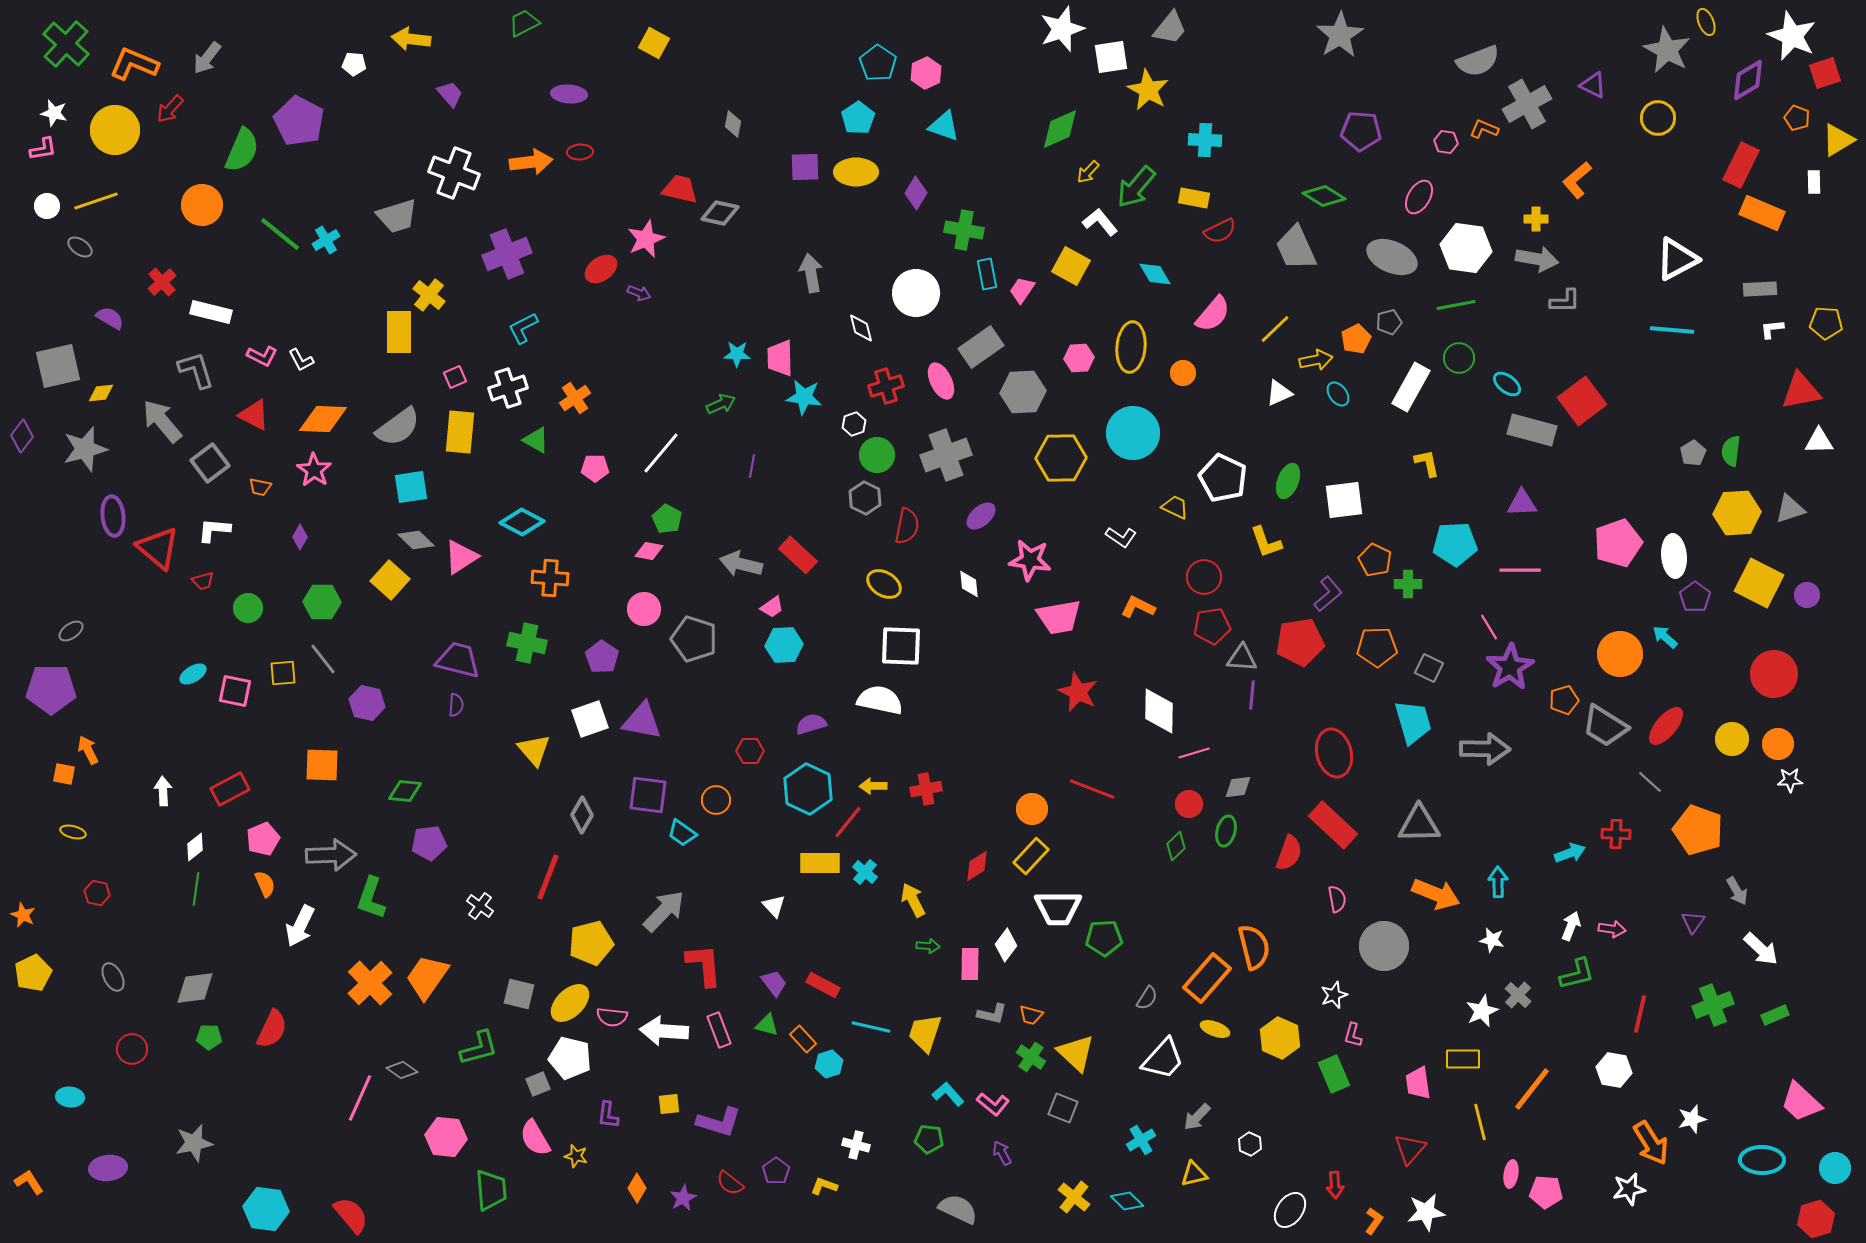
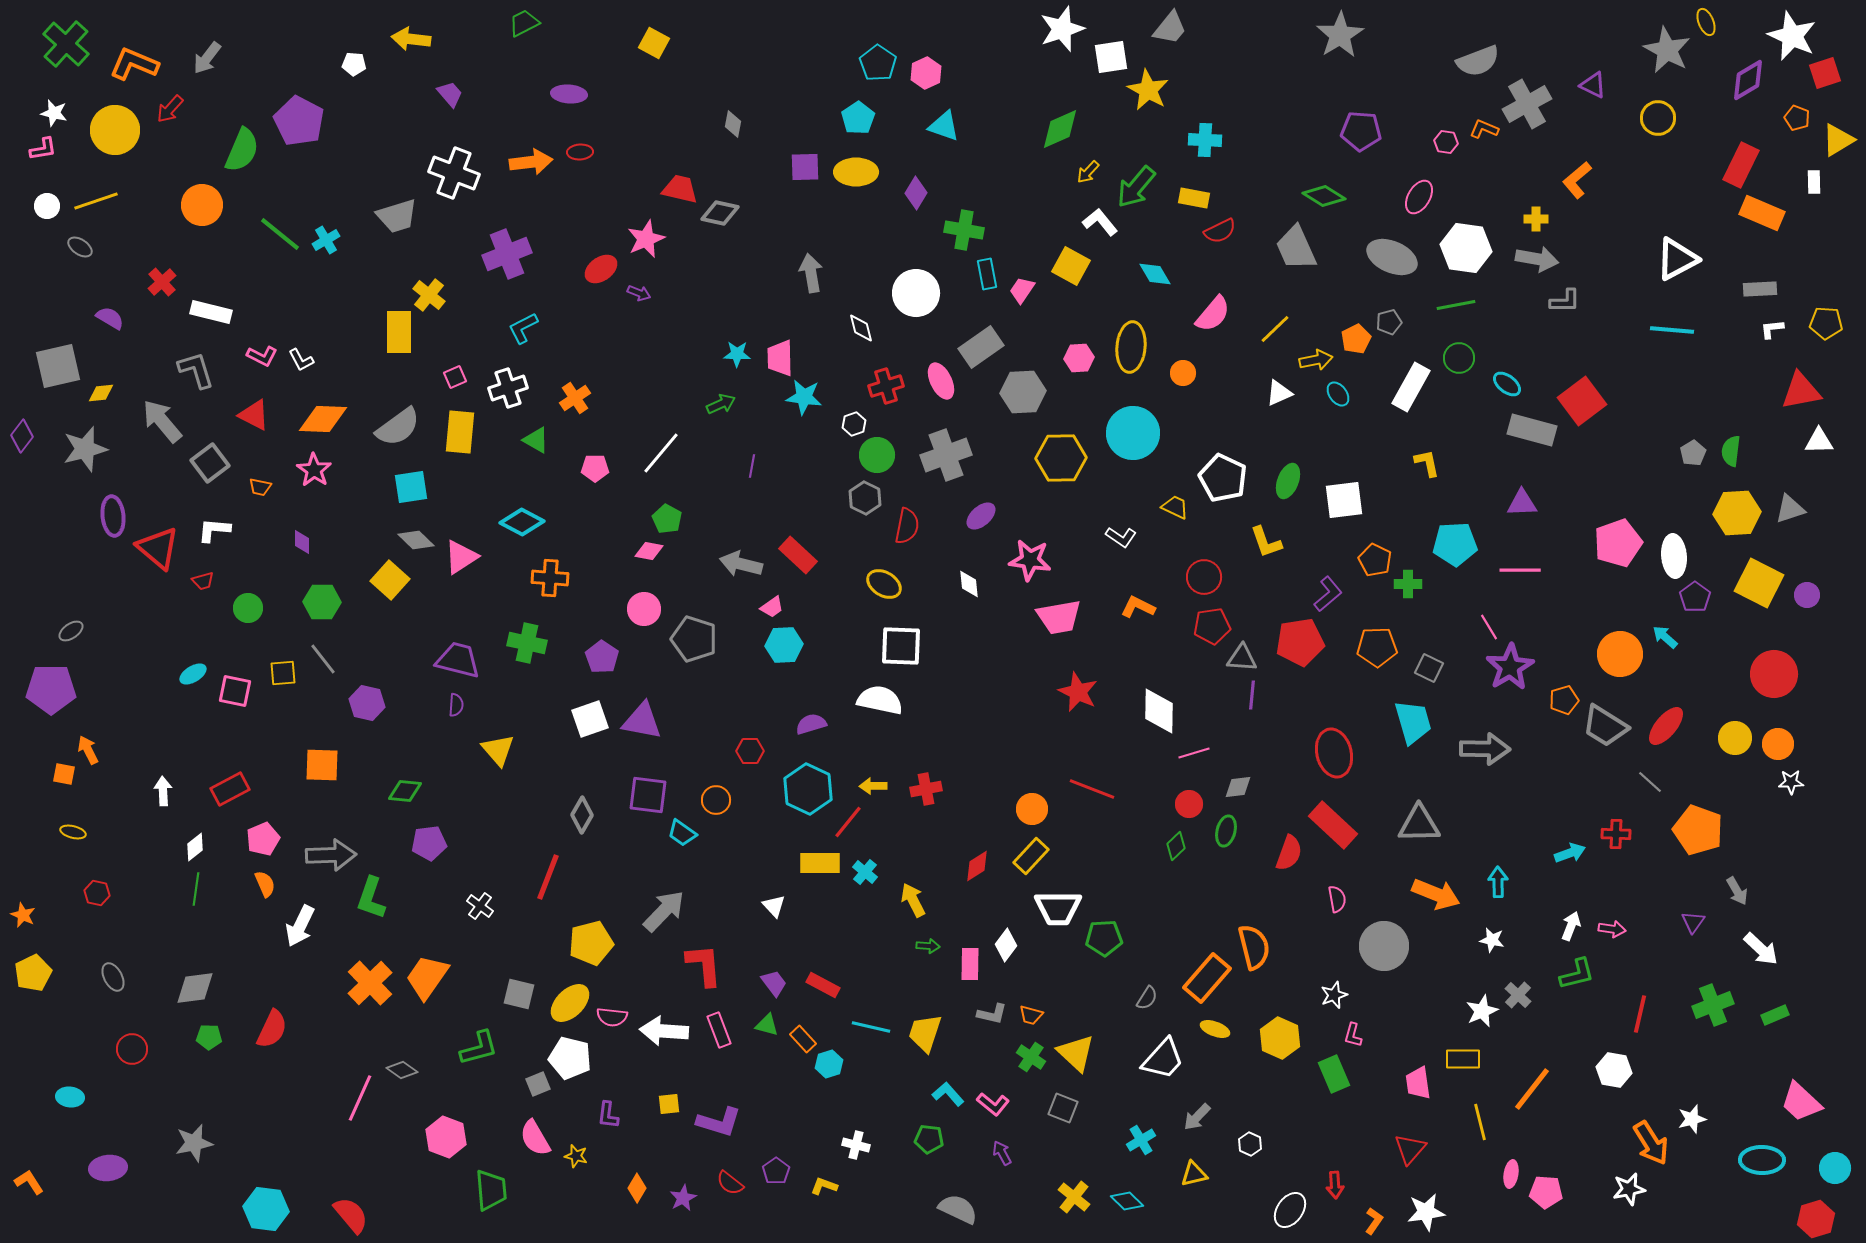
purple diamond at (300, 537): moved 2 px right, 5 px down; rotated 30 degrees counterclockwise
yellow circle at (1732, 739): moved 3 px right, 1 px up
yellow triangle at (534, 750): moved 36 px left
white star at (1790, 780): moved 1 px right, 2 px down
pink hexagon at (446, 1137): rotated 15 degrees clockwise
